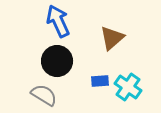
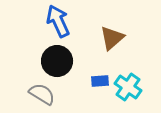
gray semicircle: moved 2 px left, 1 px up
